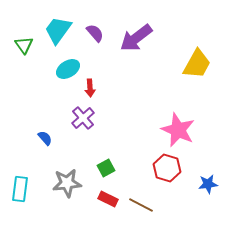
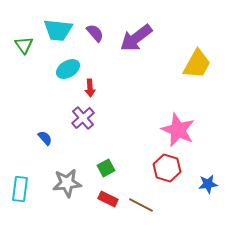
cyan trapezoid: rotated 120 degrees counterclockwise
